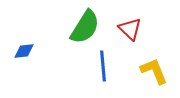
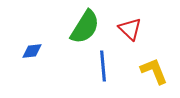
blue diamond: moved 8 px right
